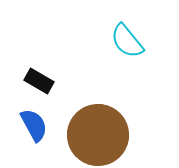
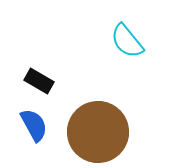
brown circle: moved 3 px up
